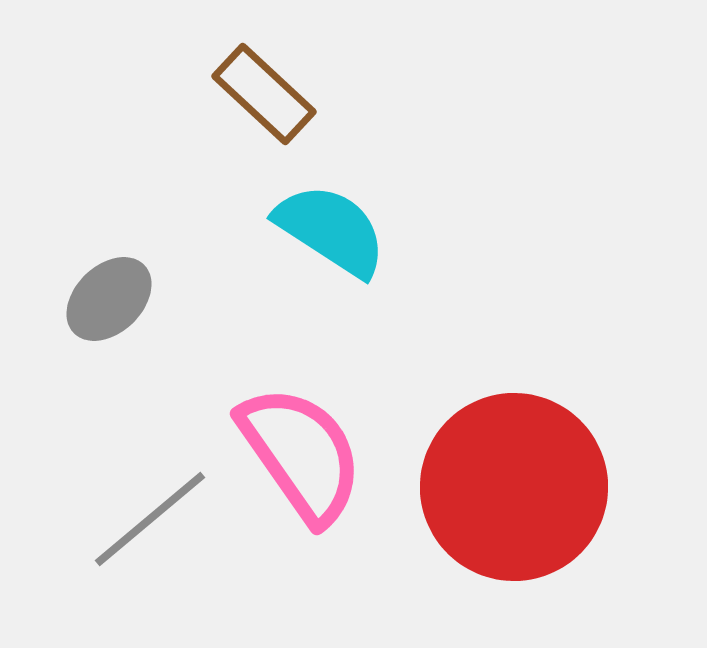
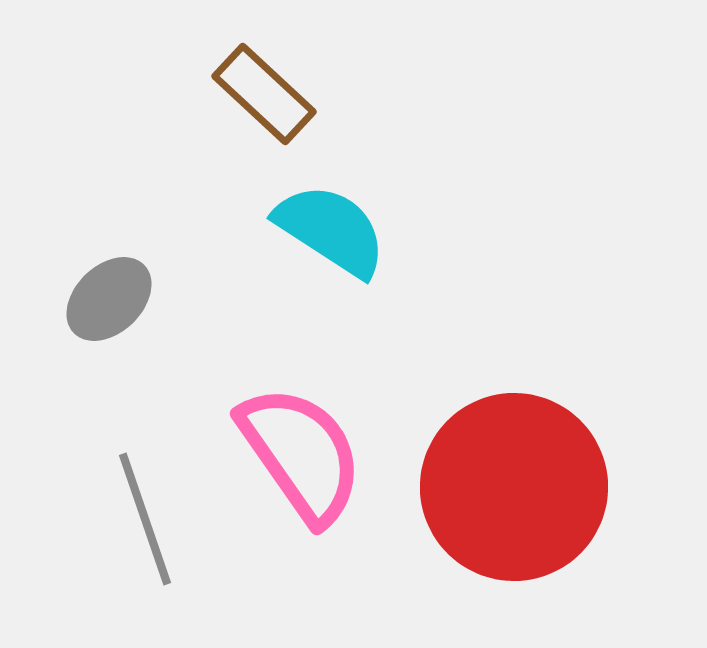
gray line: moved 5 px left; rotated 69 degrees counterclockwise
